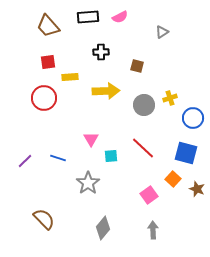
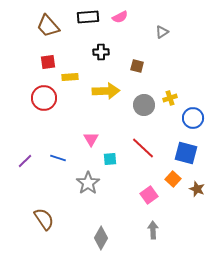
cyan square: moved 1 px left, 3 px down
brown semicircle: rotated 10 degrees clockwise
gray diamond: moved 2 px left, 10 px down; rotated 10 degrees counterclockwise
